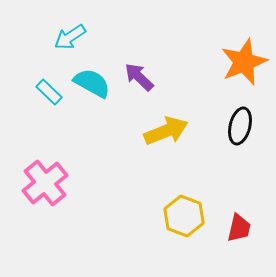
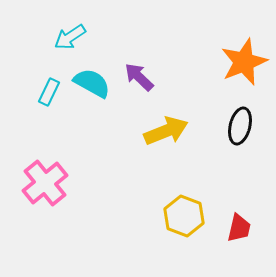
cyan rectangle: rotated 72 degrees clockwise
